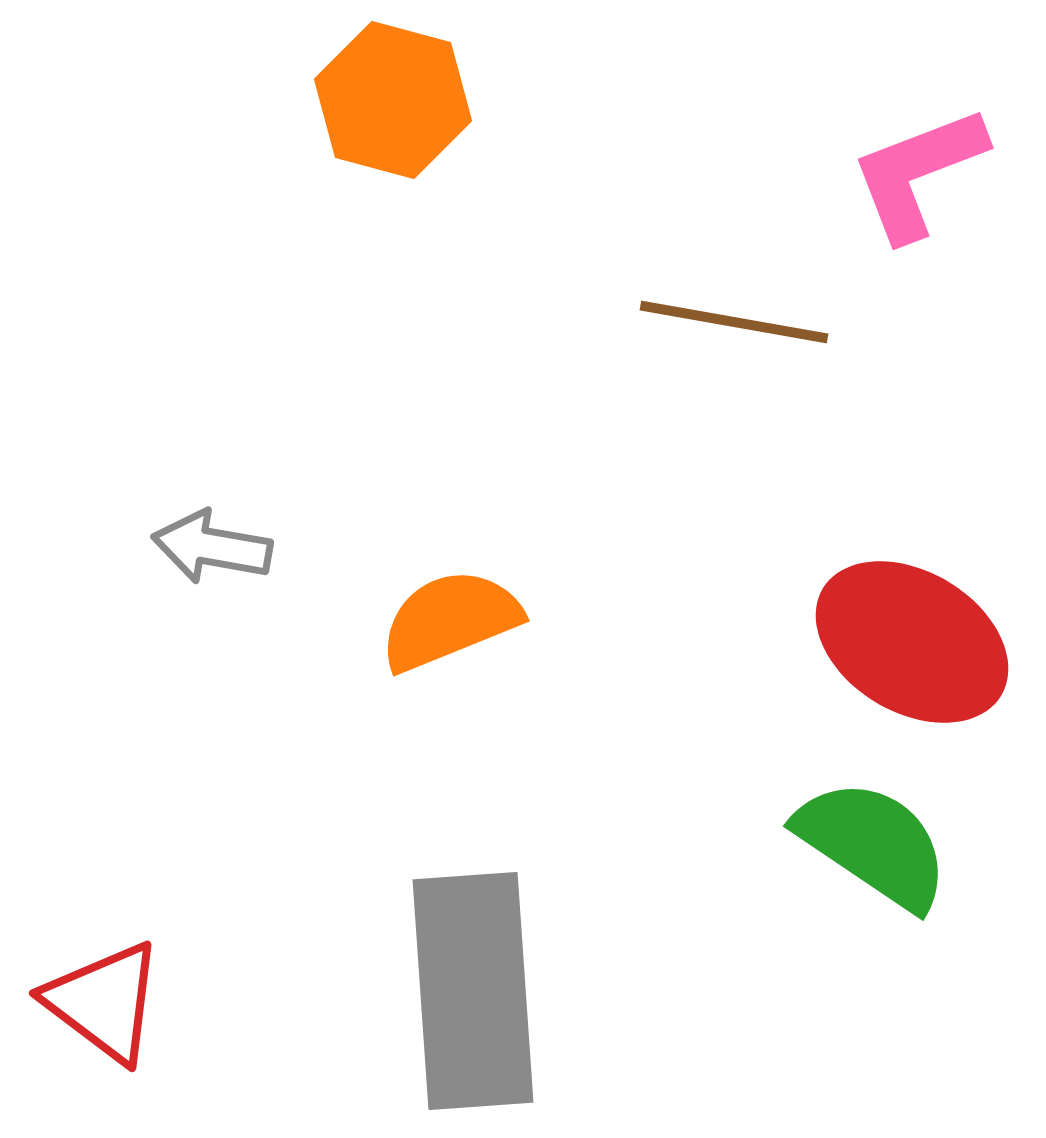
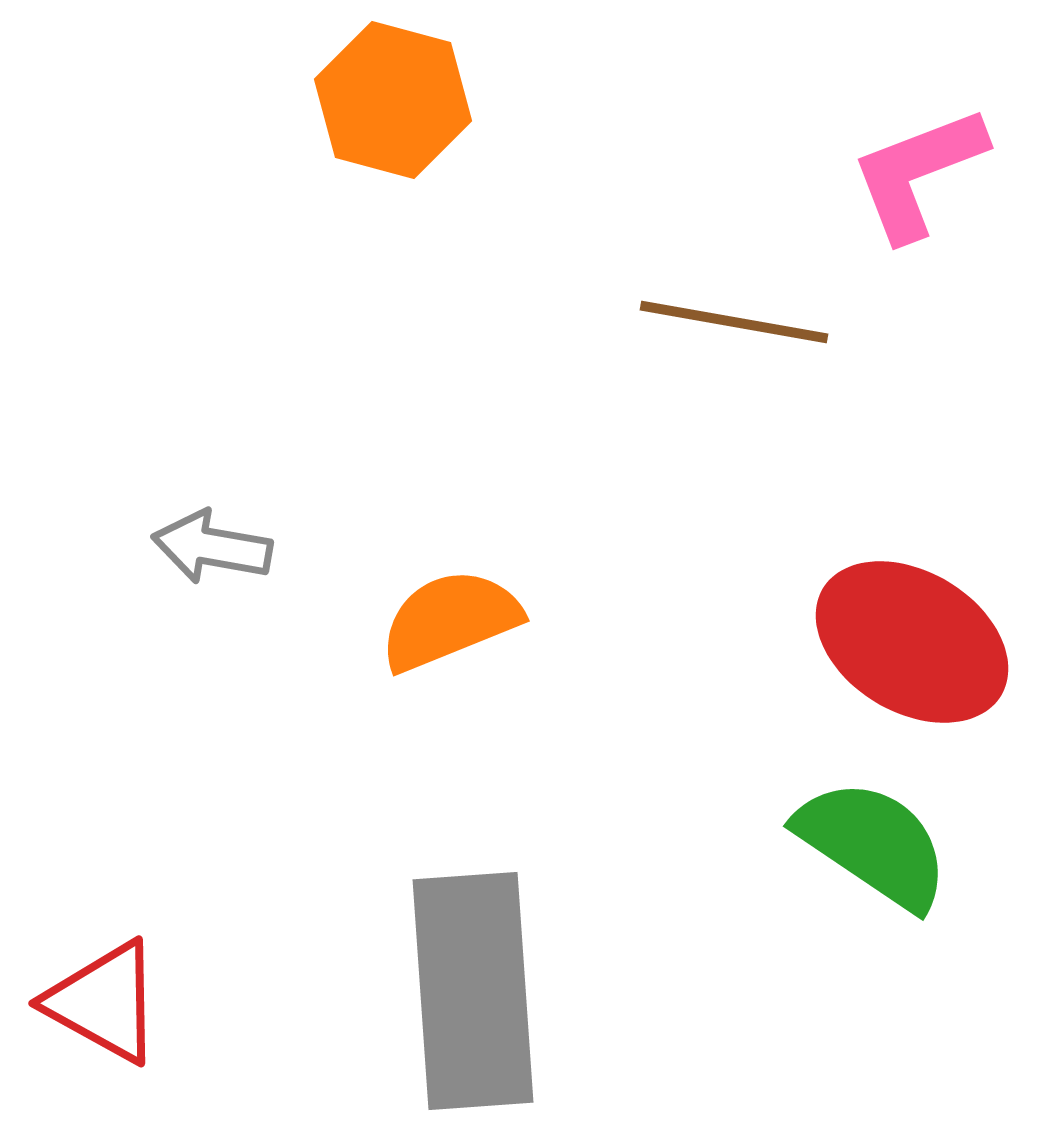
red triangle: rotated 8 degrees counterclockwise
